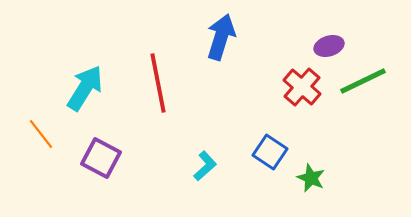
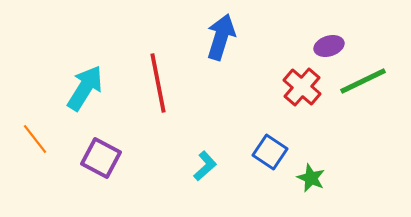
orange line: moved 6 px left, 5 px down
